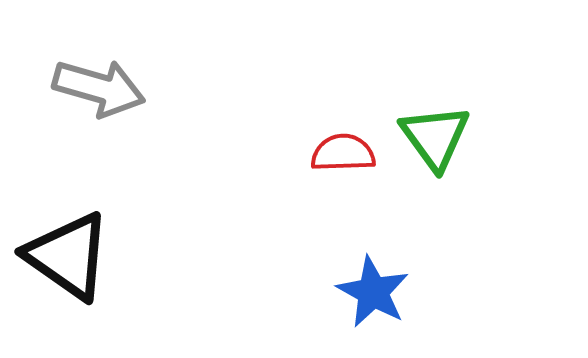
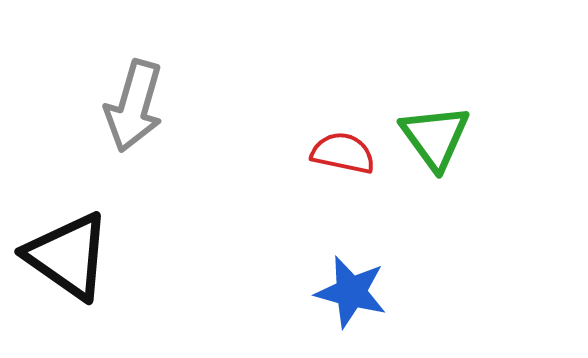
gray arrow: moved 35 px right, 18 px down; rotated 90 degrees clockwise
red semicircle: rotated 14 degrees clockwise
blue star: moved 22 px left; rotated 14 degrees counterclockwise
